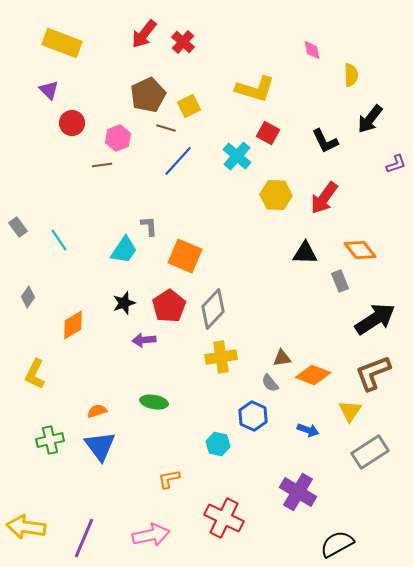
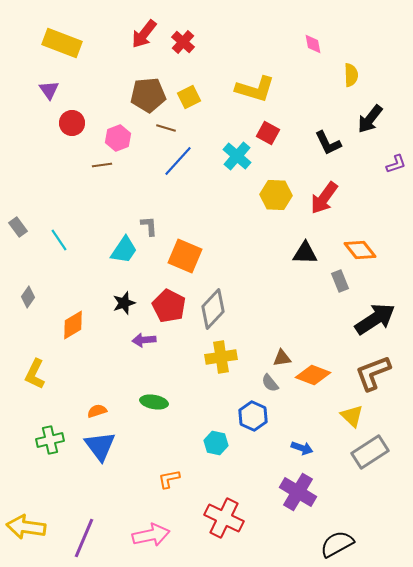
pink diamond at (312, 50): moved 1 px right, 6 px up
purple triangle at (49, 90): rotated 10 degrees clockwise
brown pentagon at (148, 95): rotated 20 degrees clockwise
yellow square at (189, 106): moved 9 px up
black L-shape at (325, 141): moved 3 px right, 2 px down
red pentagon at (169, 306): rotated 12 degrees counterclockwise
yellow triangle at (350, 411): moved 2 px right, 5 px down; rotated 20 degrees counterclockwise
blue arrow at (308, 430): moved 6 px left, 18 px down
cyan hexagon at (218, 444): moved 2 px left, 1 px up
